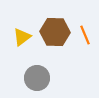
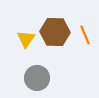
yellow triangle: moved 4 px right, 2 px down; rotated 18 degrees counterclockwise
